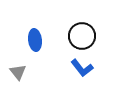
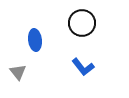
black circle: moved 13 px up
blue L-shape: moved 1 px right, 1 px up
